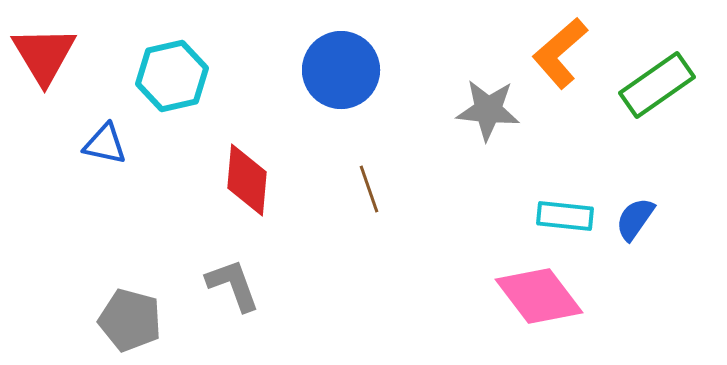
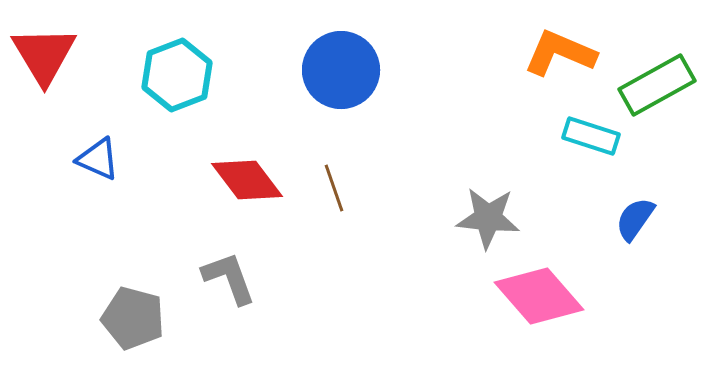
orange L-shape: rotated 64 degrees clockwise
cyan hexagon: moved 5 px right, 1 px up; rotated 8 degrees counterclockwise
green rectangle: rotated 6 degrees clockwise
gray star: moved 108 px down
blue triangle: moved 7 px left, 15 px down; rotated 12 degrees clockwise
red diamond: rotated 42 degrees counterclockwise
brown line: moved 35 px left, 1 px up
cyan rectangle: moved 26 px right, 80 px up; rotated 12 degrees clockwise
gray L-shape: moved 4 px left, 7 px up
pink diamond: rotated 4 degrees counterclockwise
gray pentagon: moved 3 px right, 2 px up
